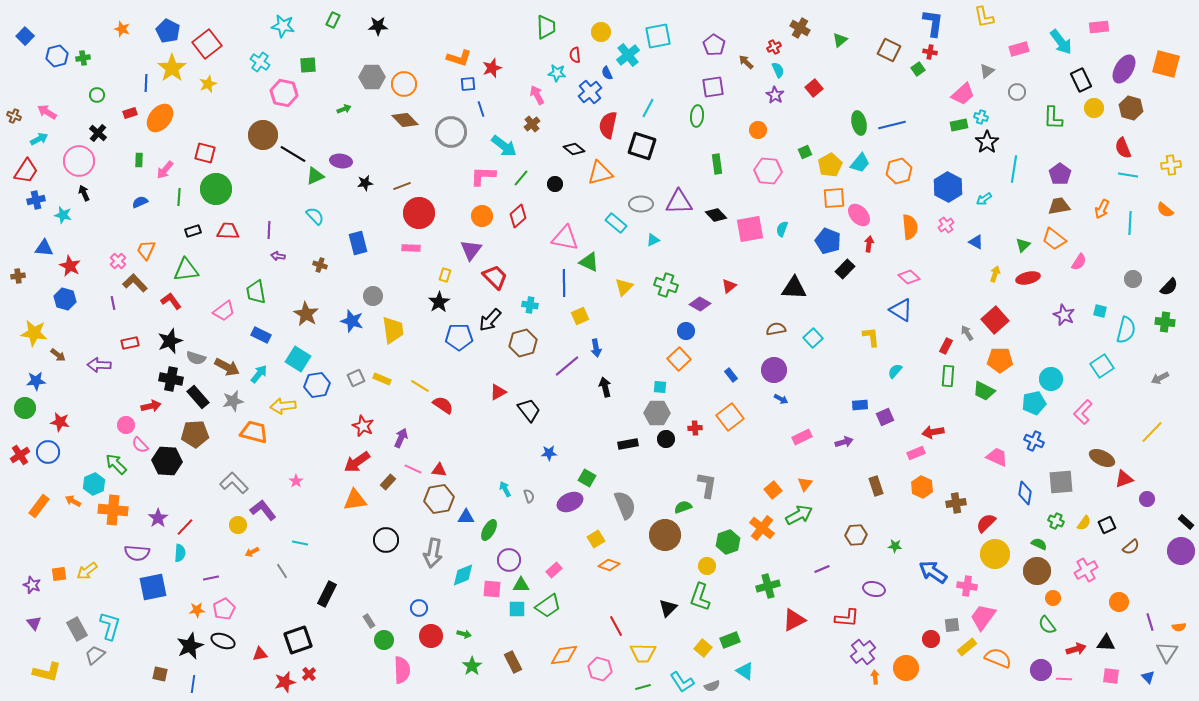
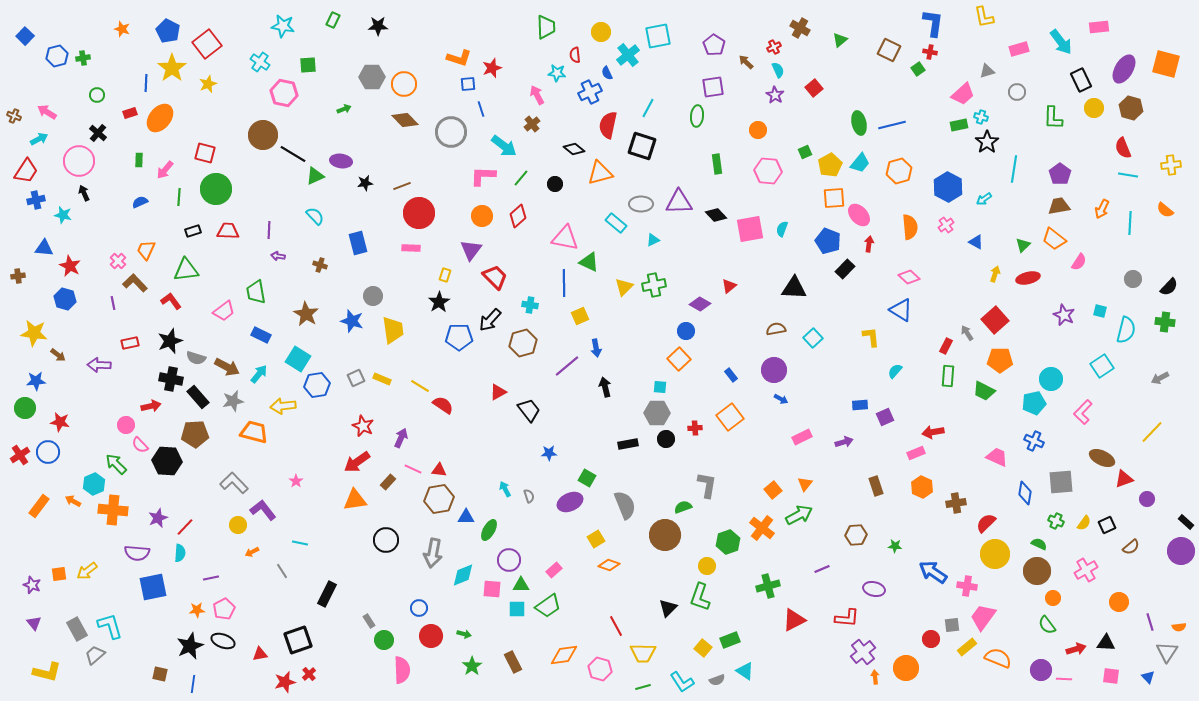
gray triangle at (987, 71): rotated 21 degrees clockwise
blue cross at (590, 92): rotated 15 degrees clockwise
green cross at (666, 285): moved 12 px left; rotated 30 degrees counterclockwise
purple star at (158, 518): rotated 12 degrees clockwise
cyan L-shape at (110, 626): rotated 32 degrees counterclockwise
gray semicircle at (712, 686): moved 5 px right, 6 px up
